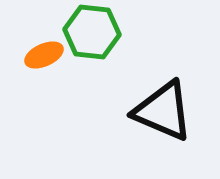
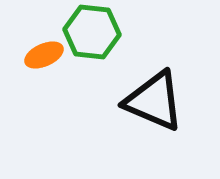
black triangle: moved 9 px left, 10 px up
